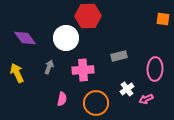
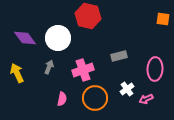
red hexagon: rotated 15 degrees clockwise
white circle: moved 8 px left
pink cross: rotated 15 degrees counterclockwise
orange circle: moved 1 px left, 5 px up
